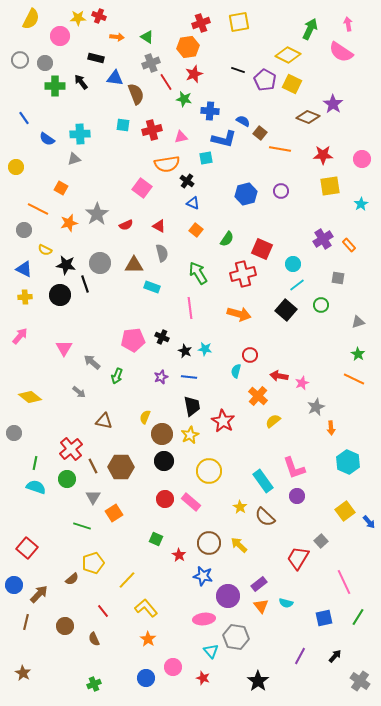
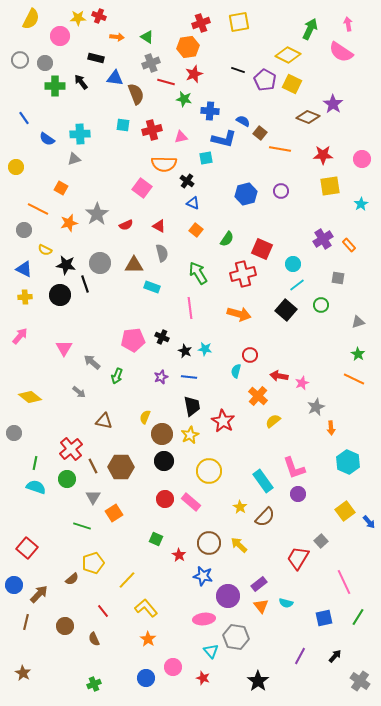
red line at (166, 82): rotated 42 degrees counterclockwise
orange semicircle at (167, 164): moved 3 px left; rotated 10 degrees clockwise
purple circle at (297, 496): moved 1 px right, 2 px up
brown semicircle at (265, 517): rotated 90 degrees counterclockwise
